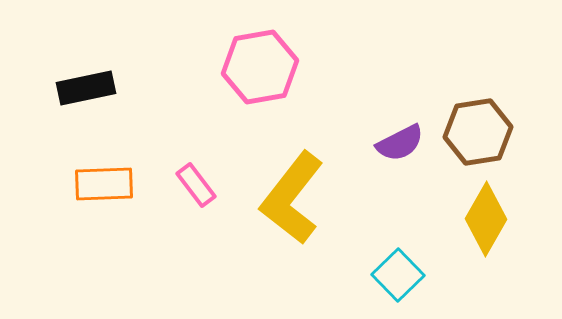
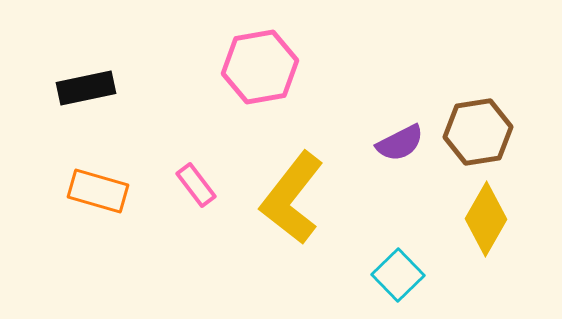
orange rectangle: moved 6 px left, 7 px down; rotated 18 degrees clockwise
